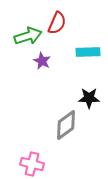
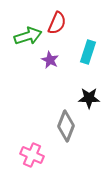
cyan rectangle: rotated 70 degrees counterclockwise
purple star: moved 8 px right, 1 px up
gray diamond: moved 1 px down; rotated 32 degrees counterclockwise
pink cross: moved 9 px up; rotated 10 degrees clockwise
